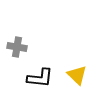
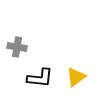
yellow triangle: moved 1 px left, 2 px down; rotated 40 degrees clockwise
